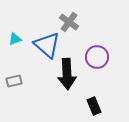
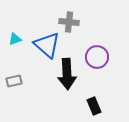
gray cross: rotated 30 degrees counterclockwise
